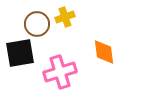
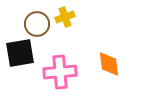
orange diamond: moved 5 px right, 12 px down
pink cross: rotated 12 degrees clockwise
